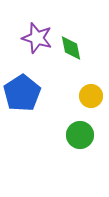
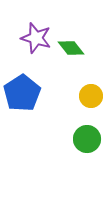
purple star: moved 1 px left
green diamond: rotated 28 degrees counterclockwise
green circle: moved 7 px right, 4 px down
